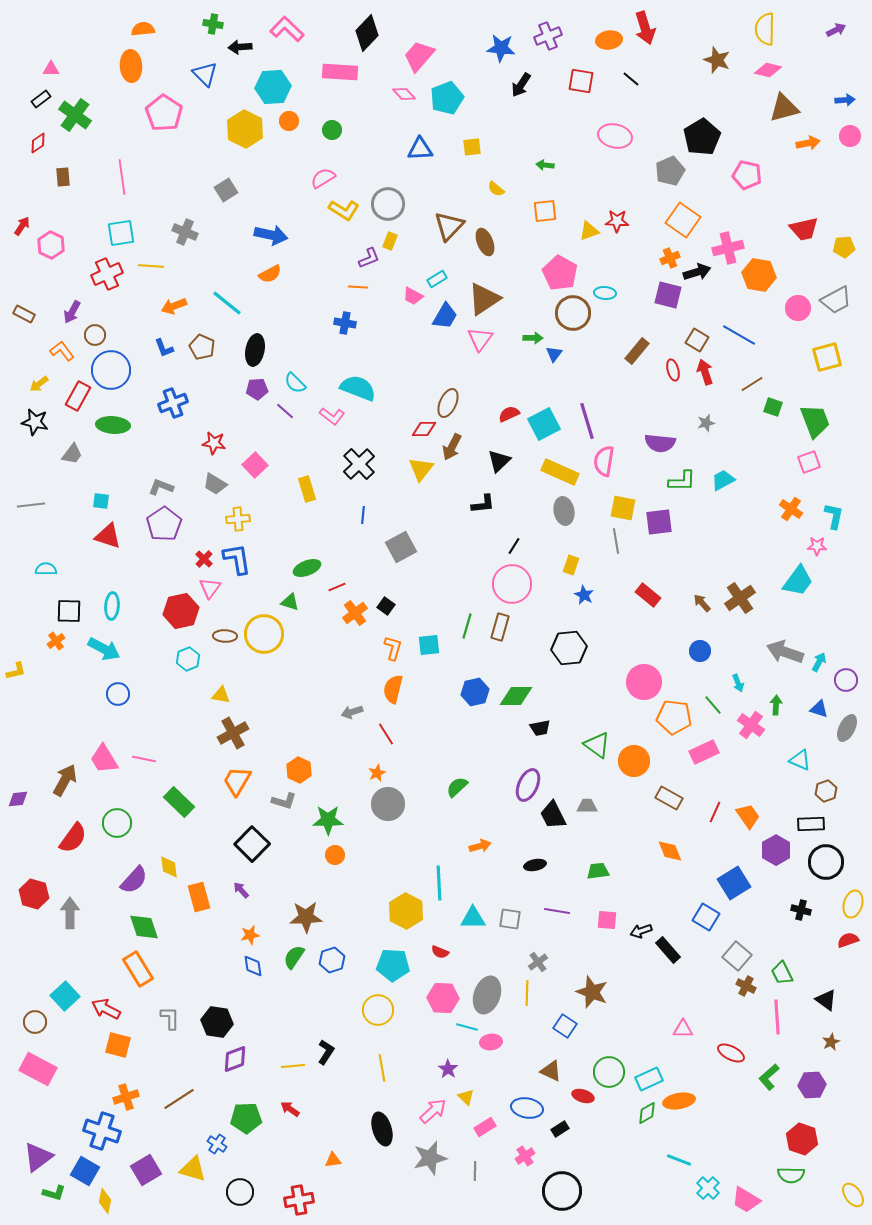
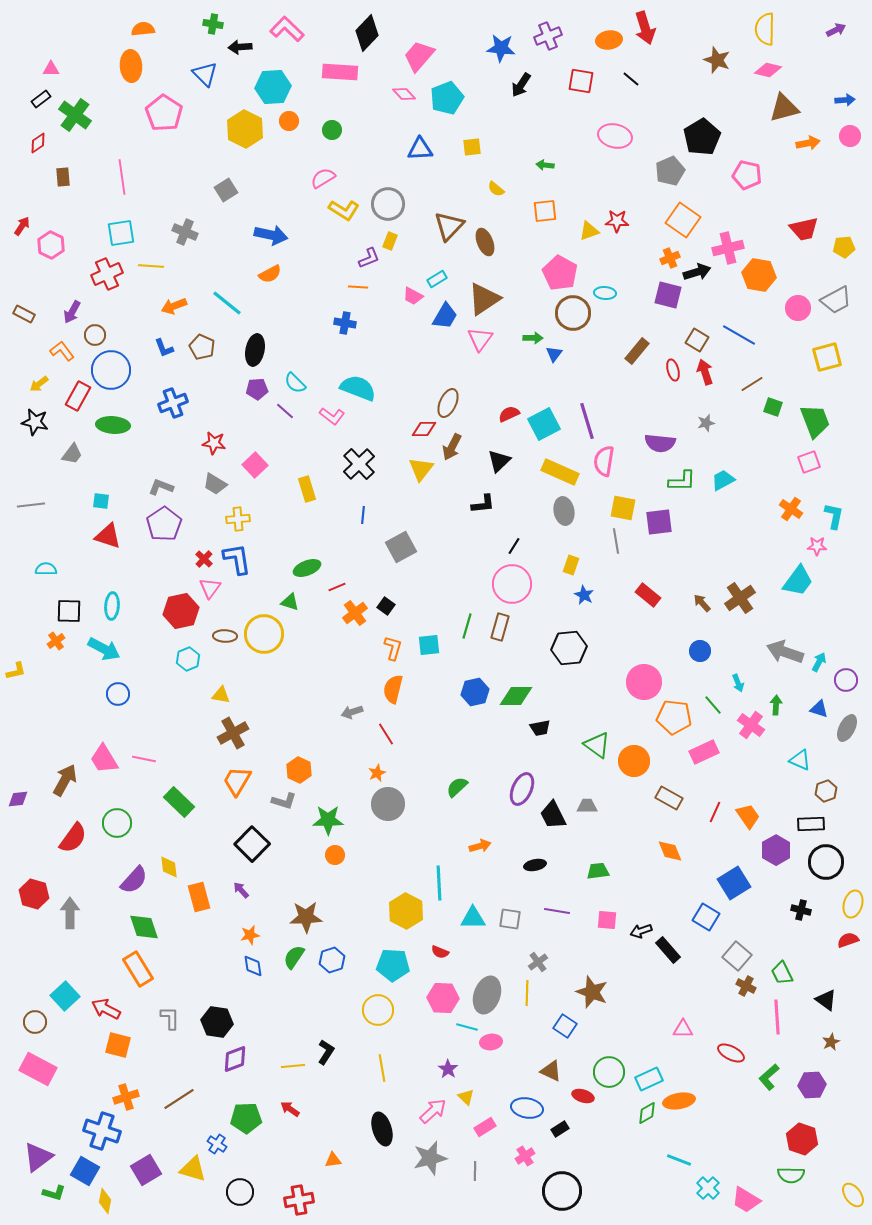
purple ellipse at (528, 785): moved 6 px left, 4 px down
